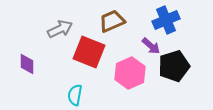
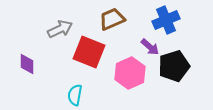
brown trapezoid: moved 2 px up
purple arrow: moved 1 px left, 1 px down
